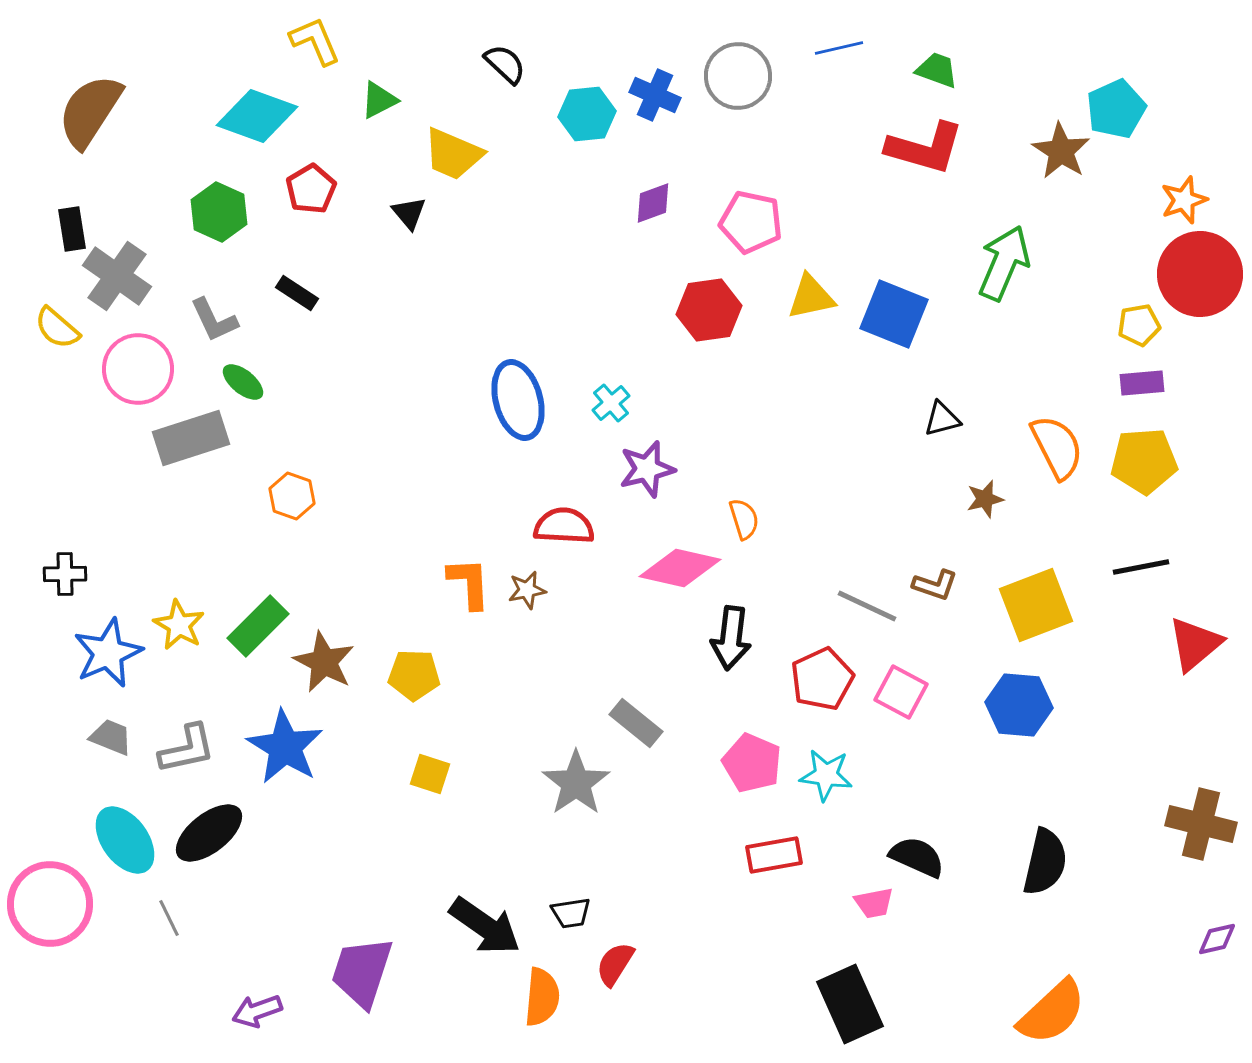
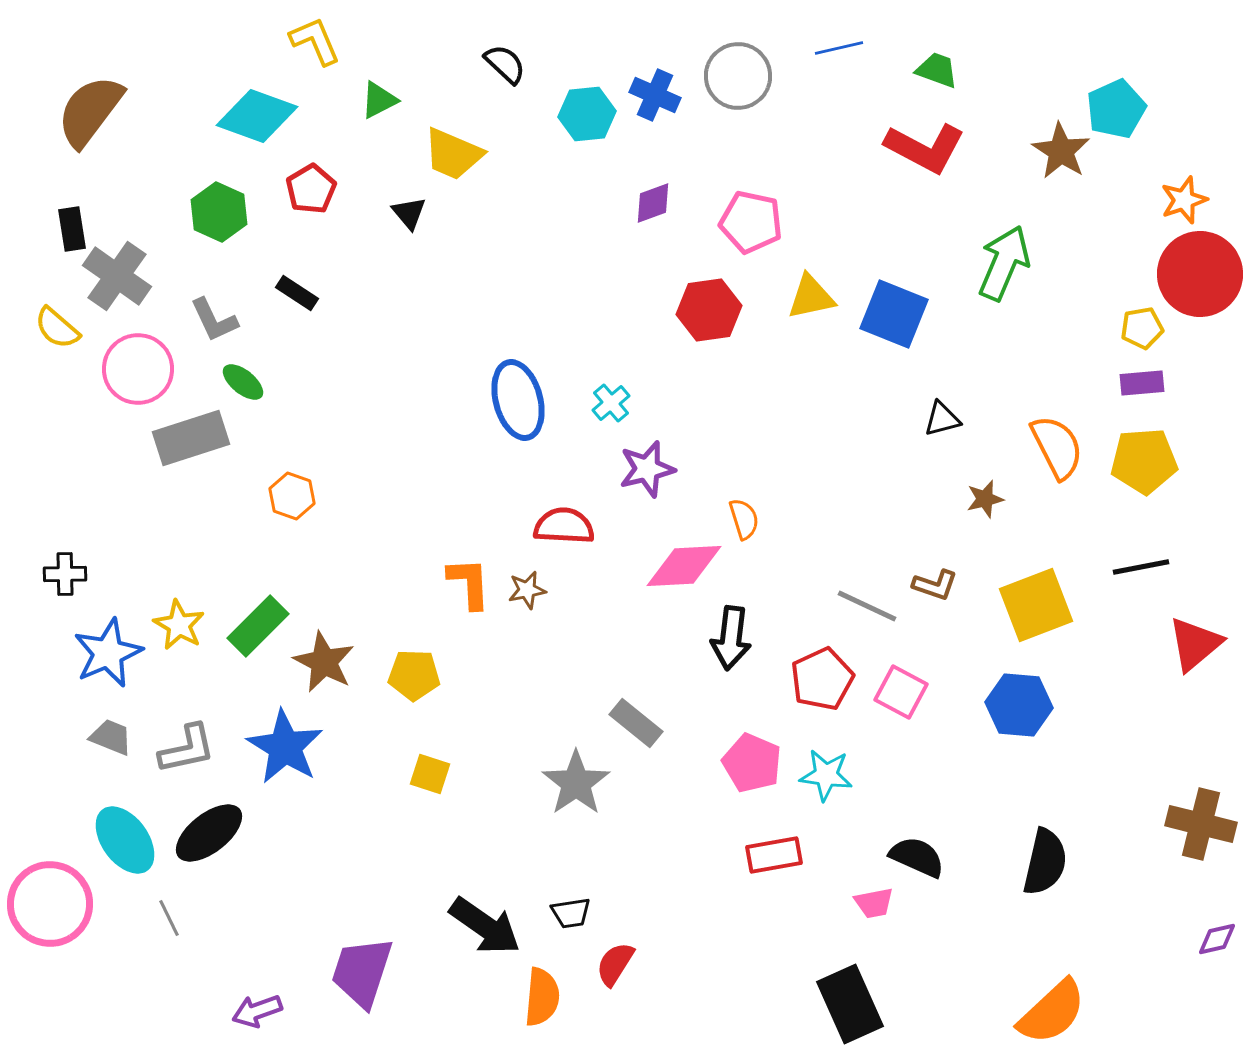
brown semicircle at (90, 111): rotated 4 degrees clockwise
red L-shape at (925, 148): rotated 12 degrees clockwise
yellow pentagon at (1139, 325): moved 3 px right, 3 px down
pink diamond at (680, 568): moved 4 px right, 2 px up; rotated 16 degrees counterclockwise
